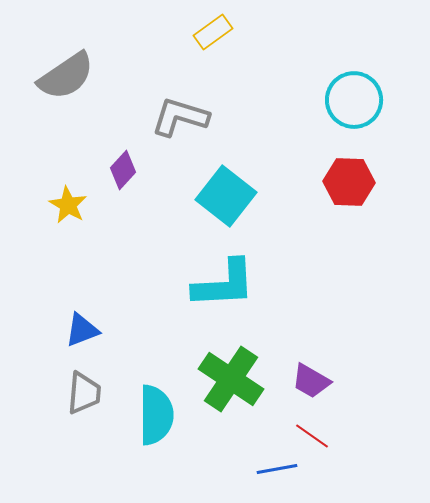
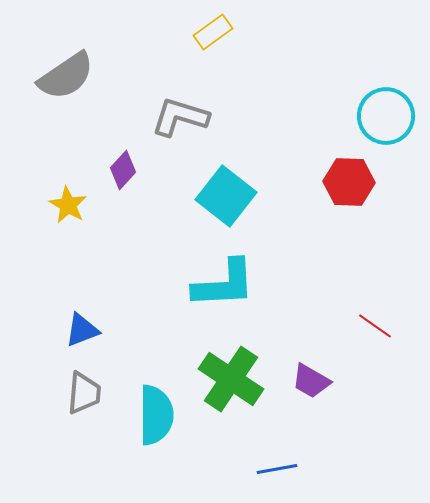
cyan circle: moved 32 px right, 16 px down
red line: moved 63 px right, 110 px up
